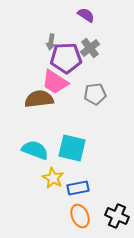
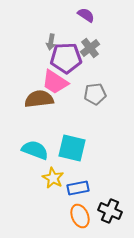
black cross: moved 7 px left, 5 px up
